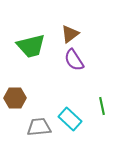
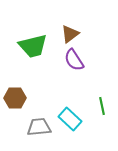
green trapezoid: moved 2 px right
